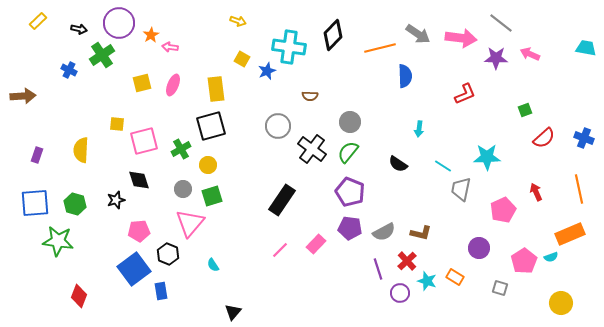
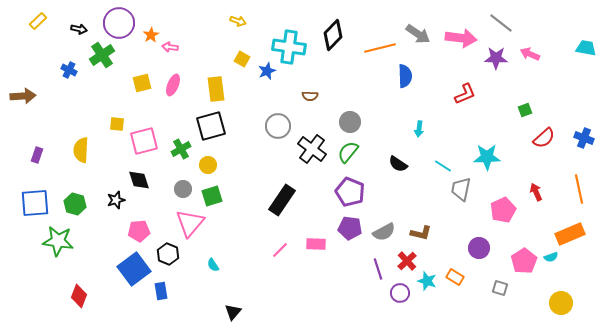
pink rectangle at (316, 244): rotated 48 degrees clockwise
